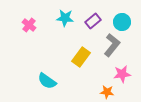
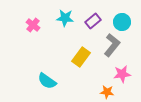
pink cross: moved 4 px right
